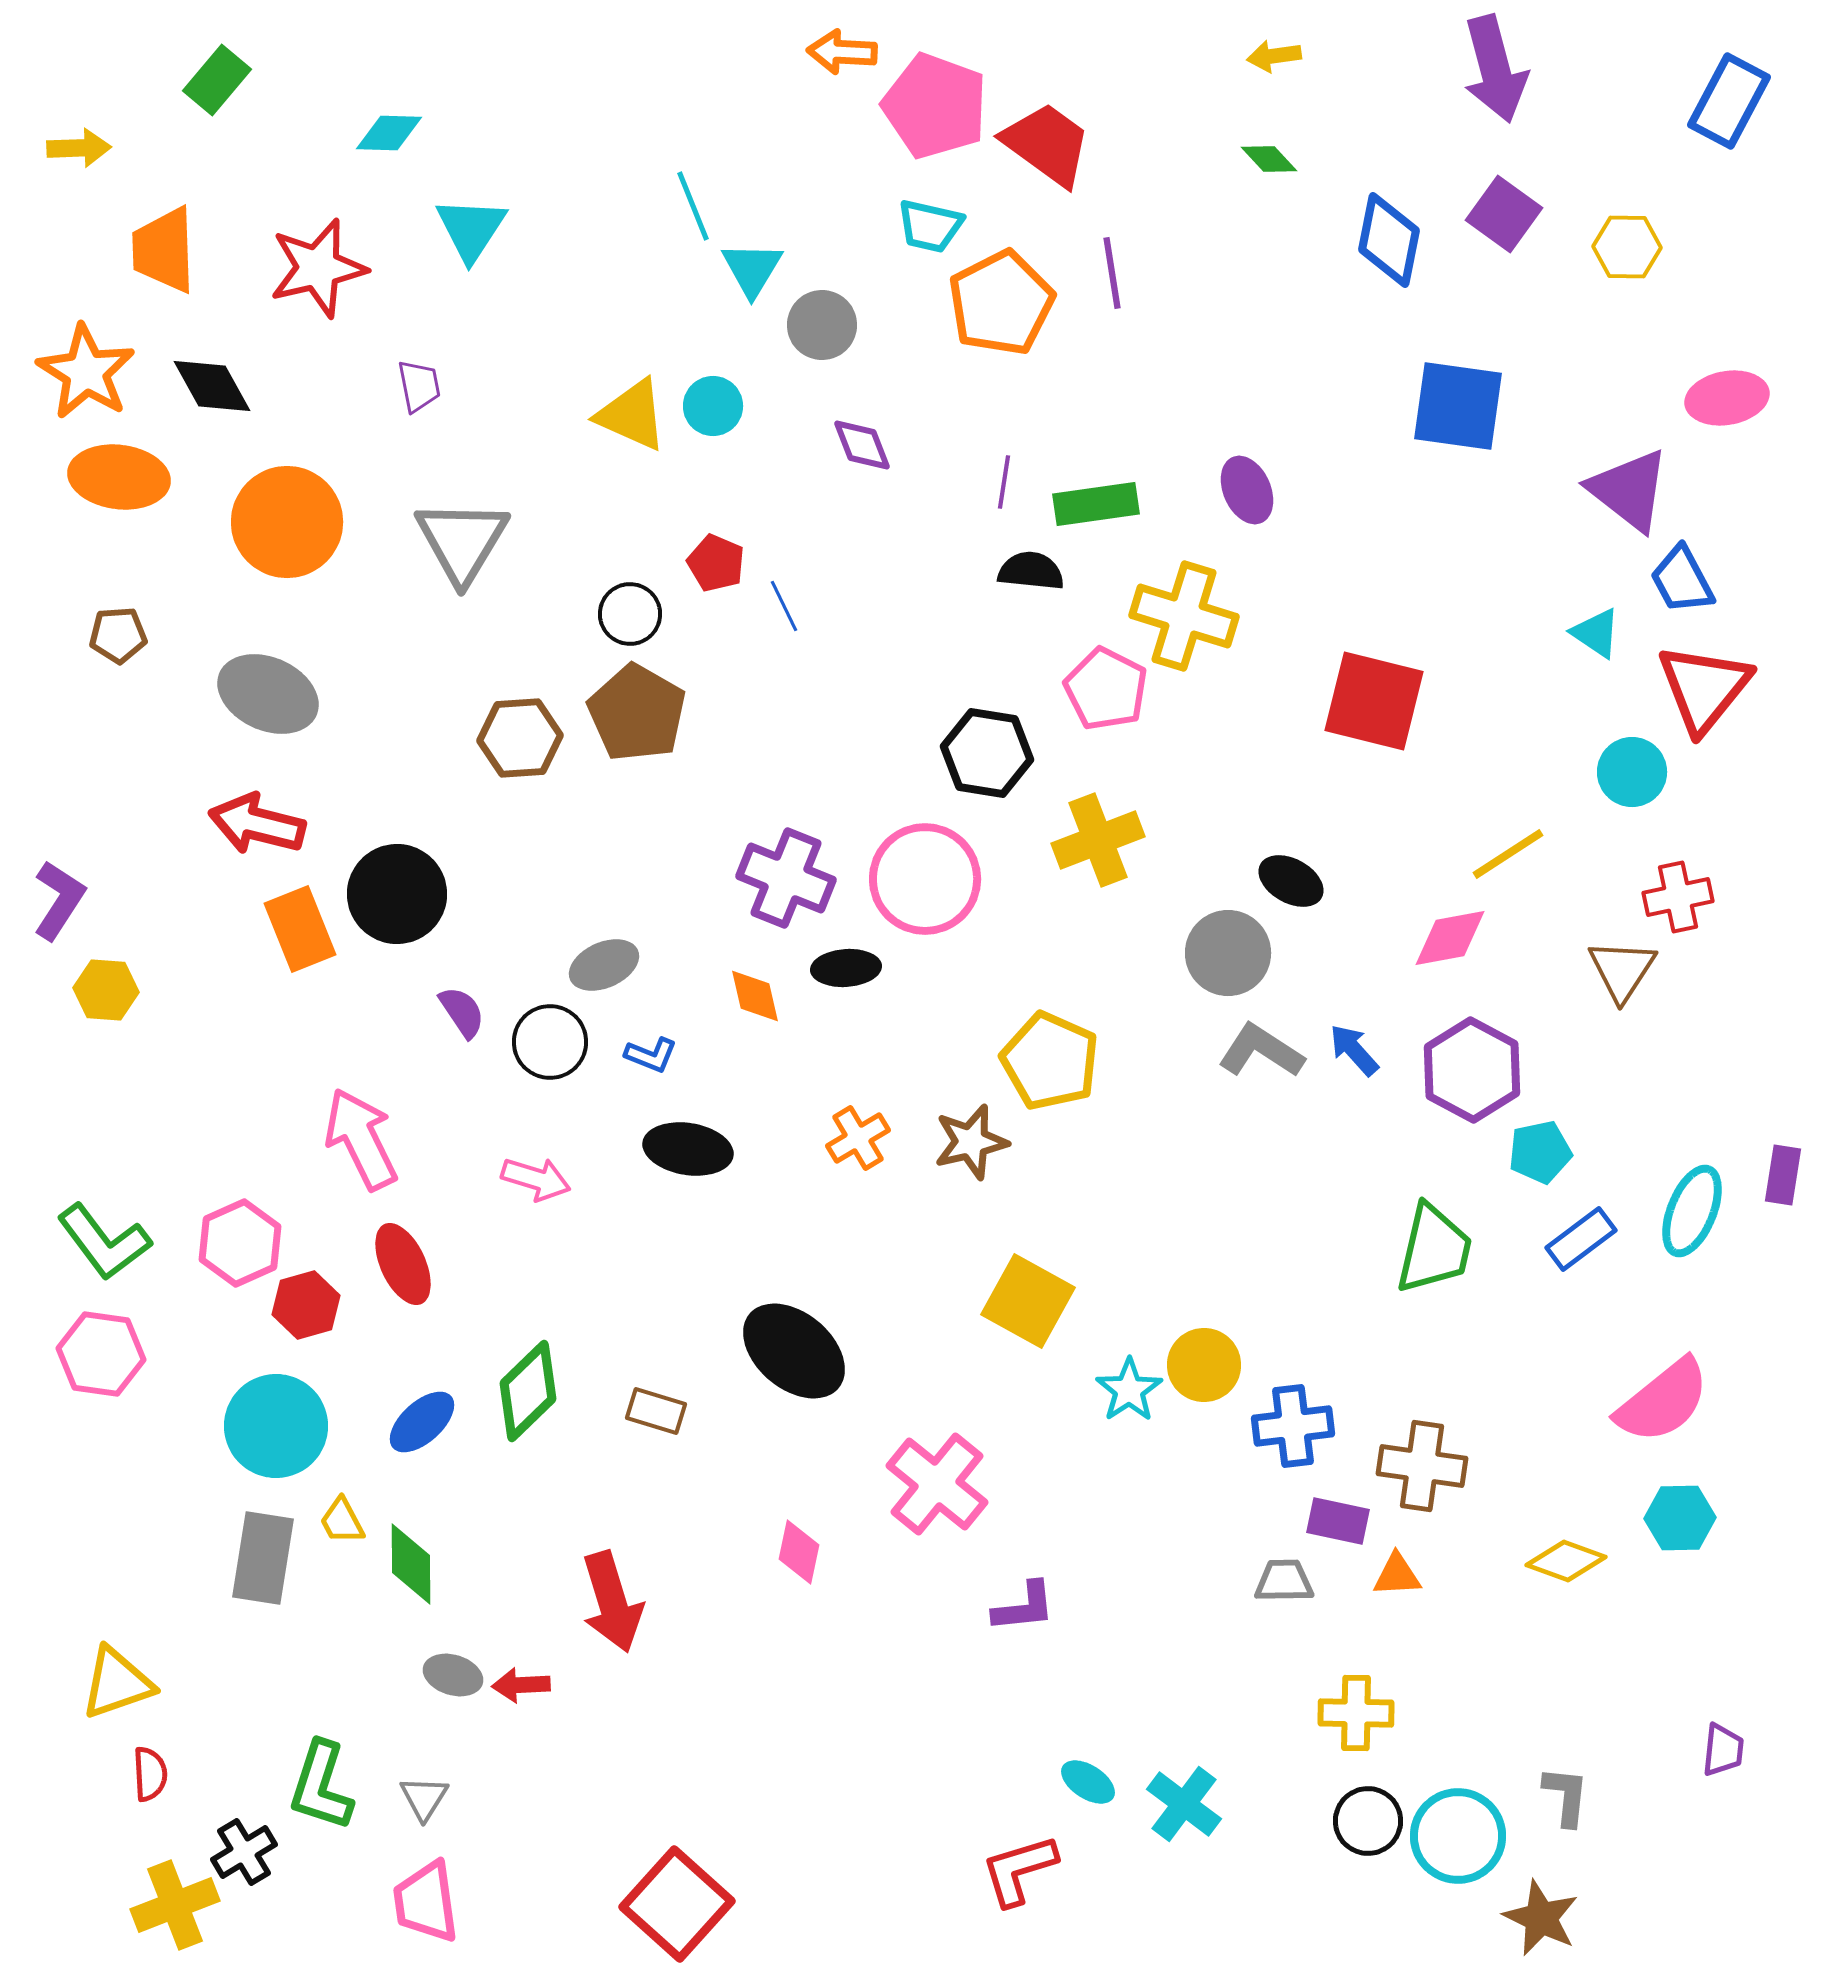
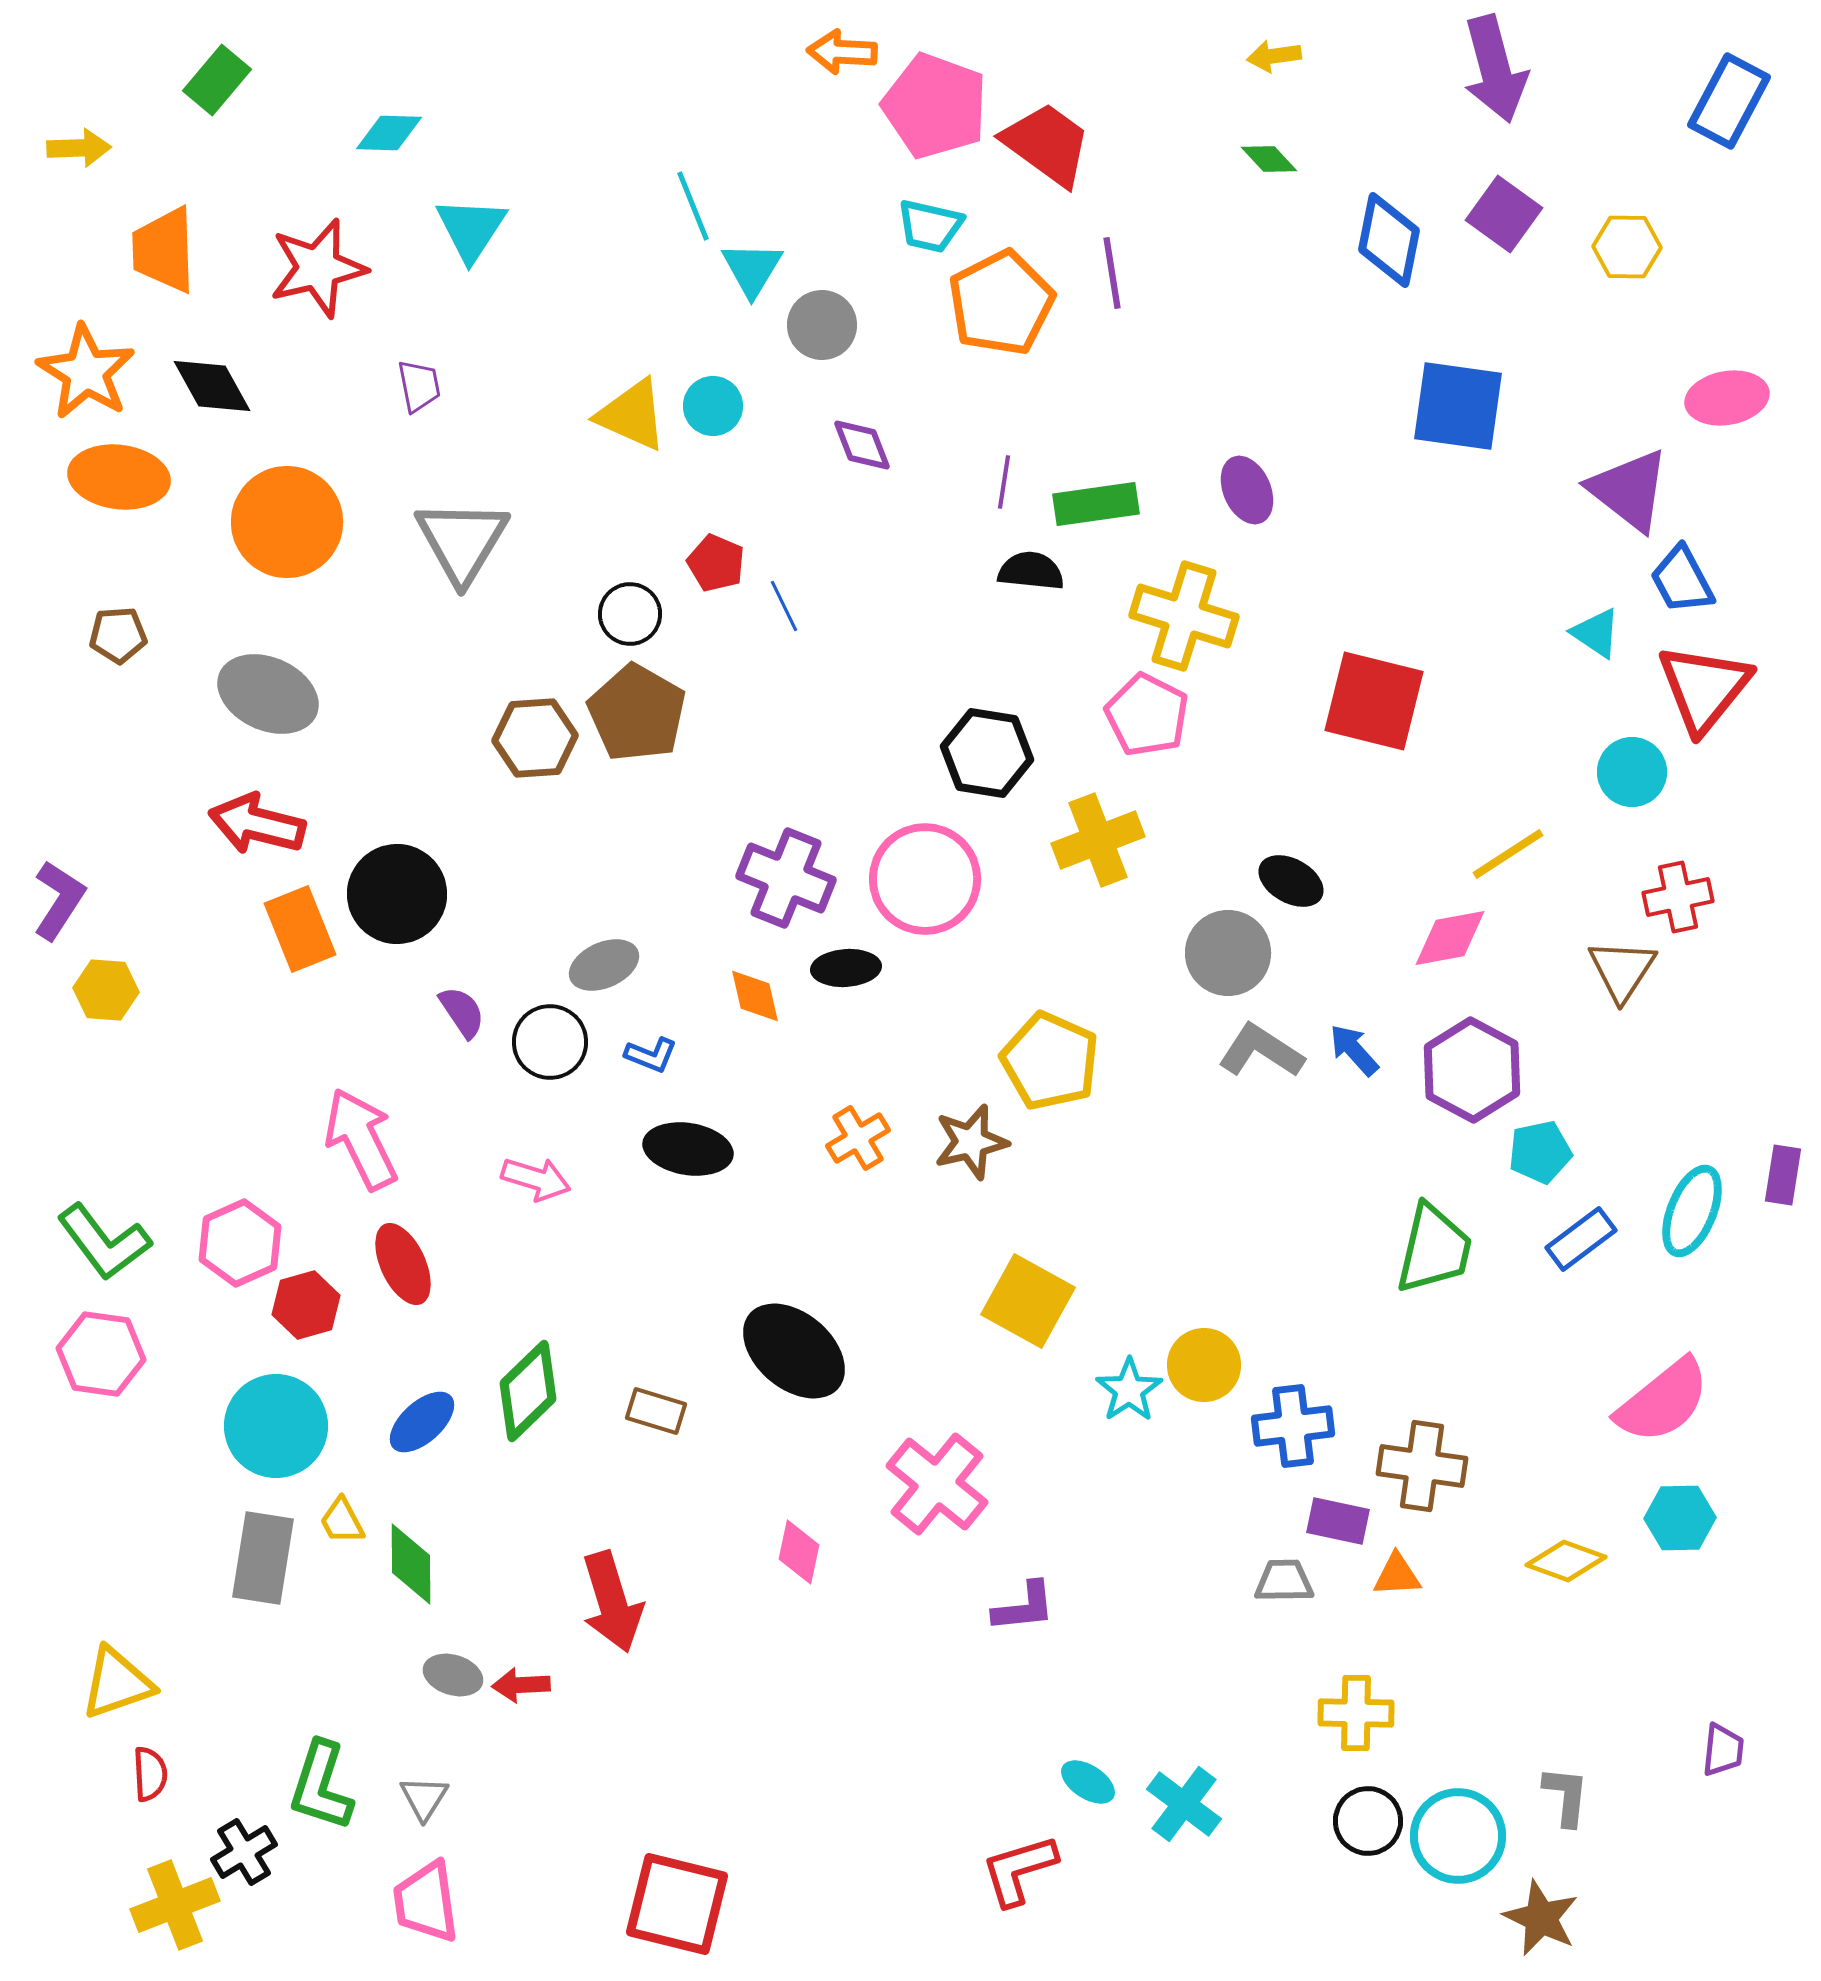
pink pentagon at (1106, 689): moved 41 px right, 26 px down
brown hexagon at (520, 738): moved 15 px right
red square at (677, 1904): rotated 28 degrees counterclockwise
